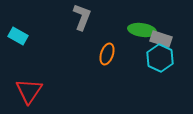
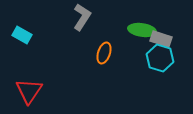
gray L-shape: rotated 12 degrees clockwise
cyan rectangle: moved 4 px right, 1 px up
orange ellipse: moved 3 px left, 1 px up
cyan hexagon: rotated 8 degrees counterclockwise
